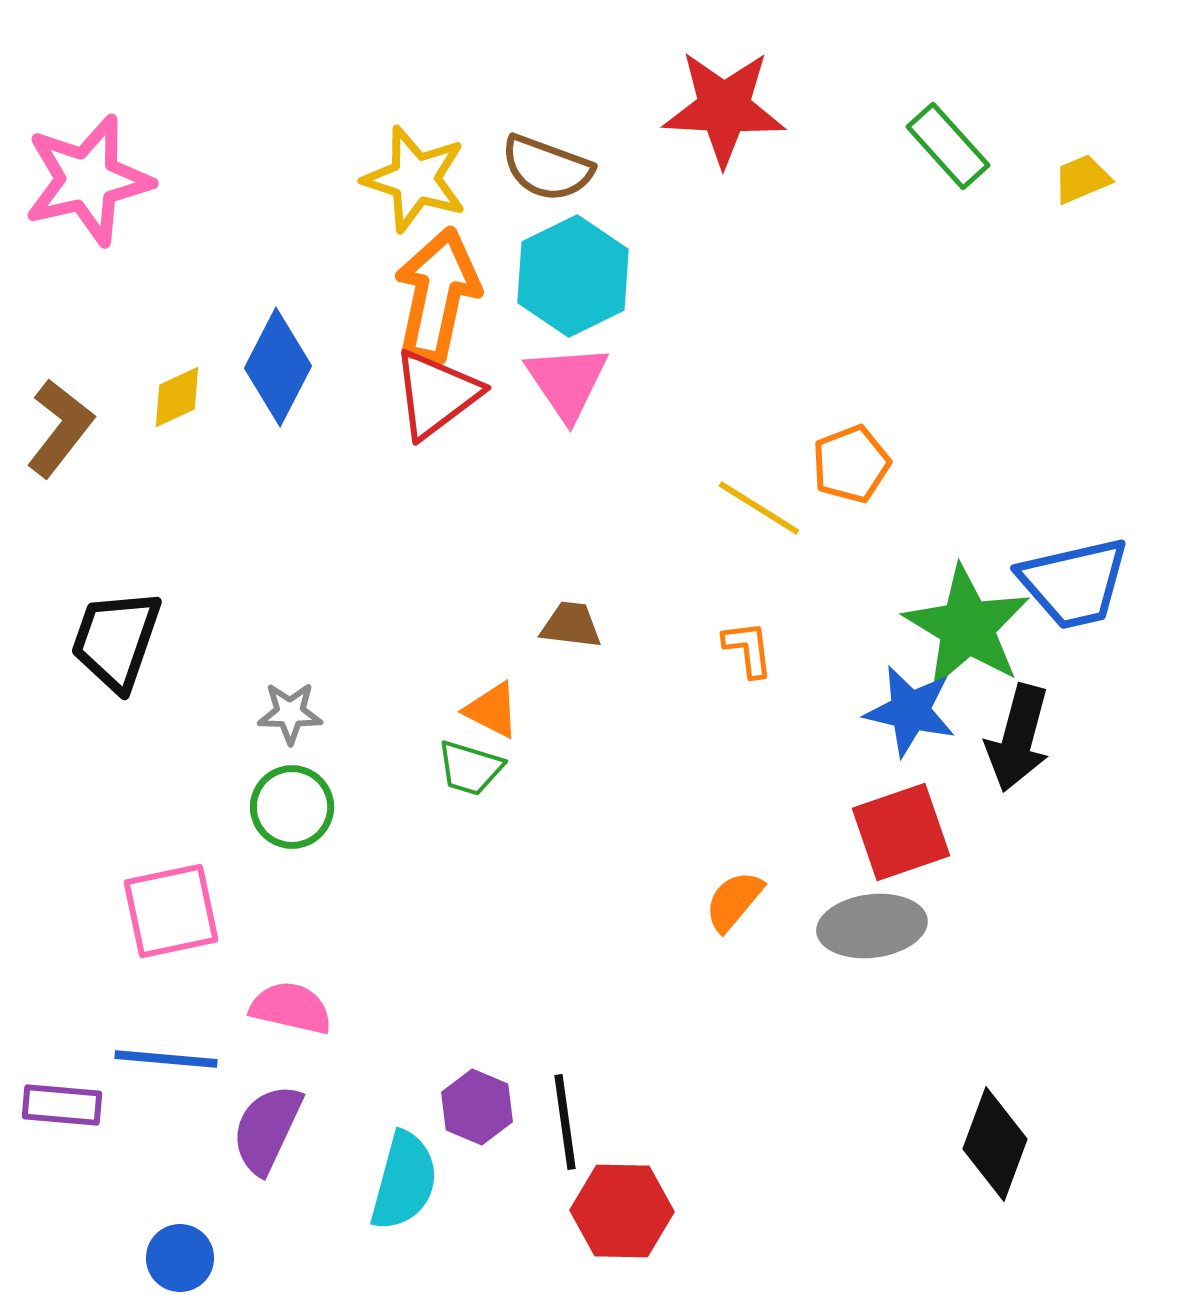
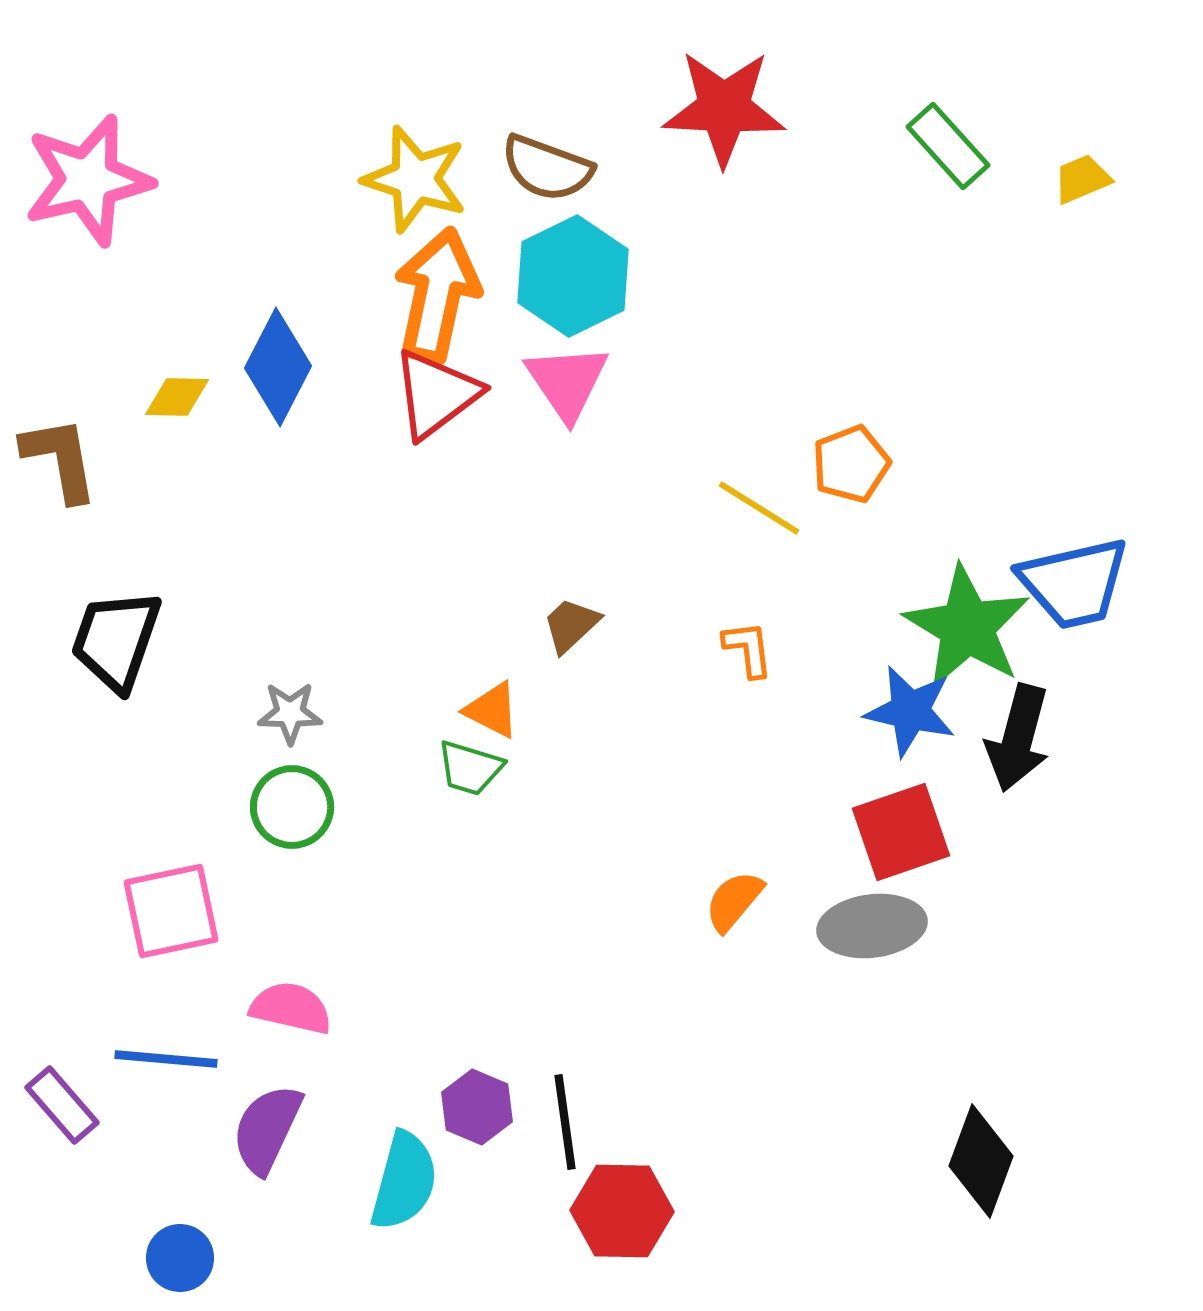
yellow diamond: rotated 26 degrees clockwise
brown L-shape: moved 31 px down; rotated 48 degrees counterclockwise
brown trapezoid: rotated 50 degrees counterclockwise
purple rectangle: rotated 44 degrees clockwise
black diamond: moved 14 px left, 17 px down
